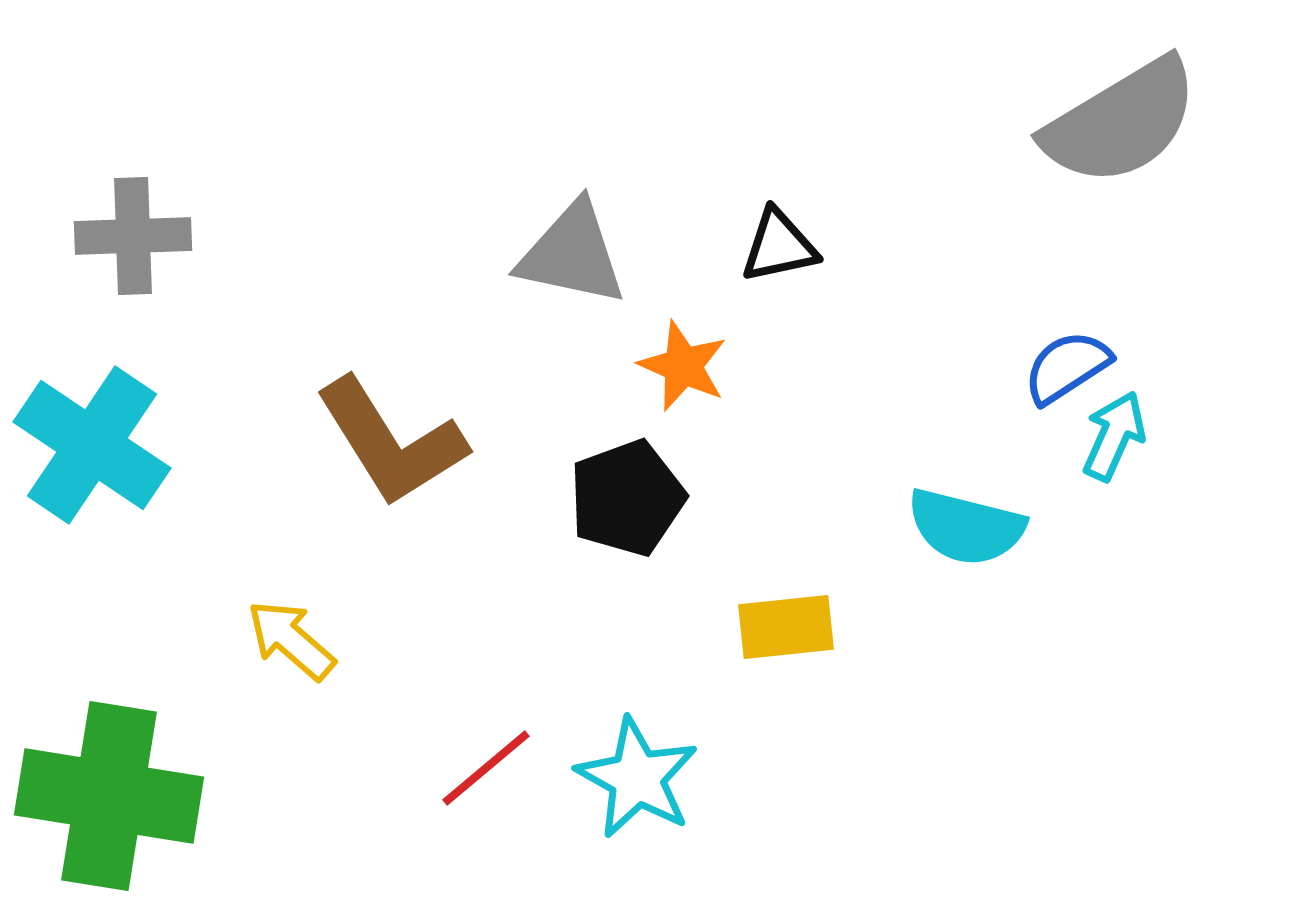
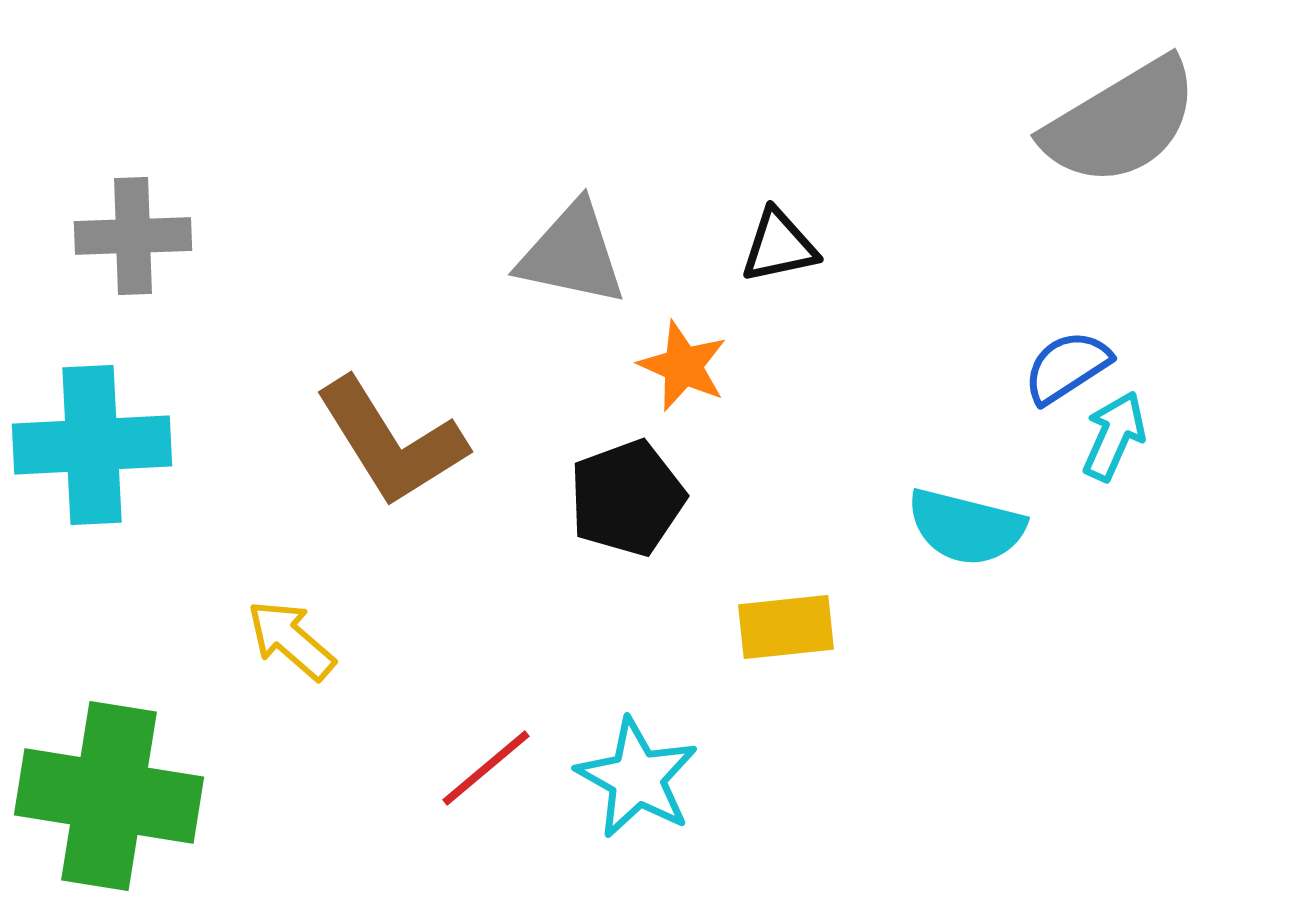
cyan cross: rotated 37 degrees counterclockwise
